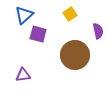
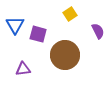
blue triangle: moved 9 px left, 10 px down; rotated 18 degrees counterclockwise
purple semicircle: rotated 14 degrees counterclockwise
brown circle: moved 10 px left
purple triangle: moved 6 px up
